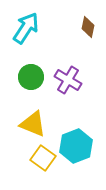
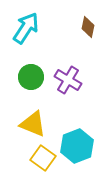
cyan hexagon: moved 1 px right
